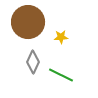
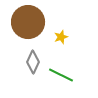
yellow star: rotated 16 degrees counterclockwise
